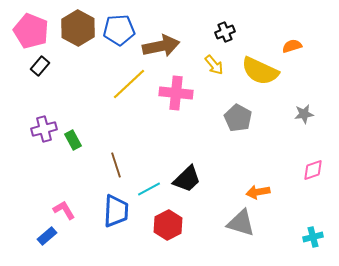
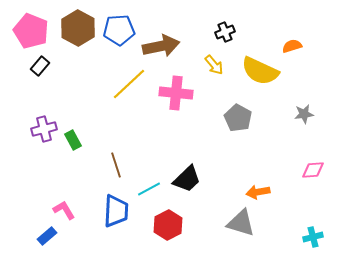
pink diamond: rotated 15 degrees clockwise
